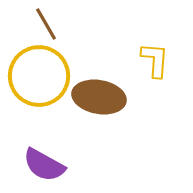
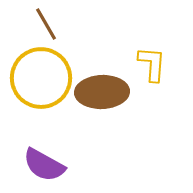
yellow L-shape: moved 3 px left, 4 px down
yellow circle: moved 2 px right, 2 px down
brown ellipse: moved 3 px right, 5 px up; rotated 12 degrees counterclockwise
